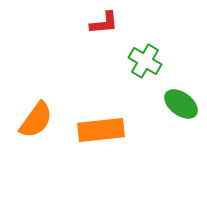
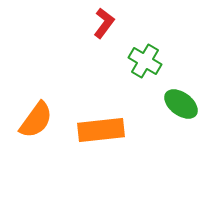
red L-shape: rotated 48 degrees counterclockwise
